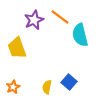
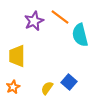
purple star: moved 1 px down
yellow trapezoid: moved 8 px down; rotated 20 degrees clockwise
yellow semicircle: moved 1 px down; rotated 24 degrees clockwise
